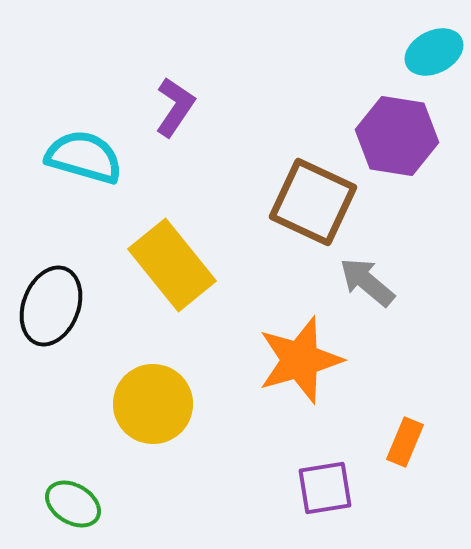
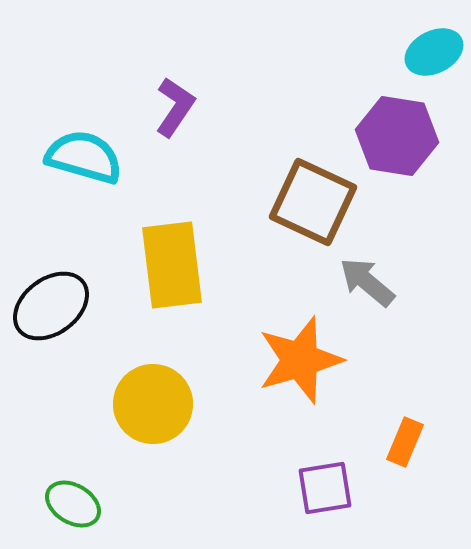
yellow rectangle: rotated 32 degrees clockwise
black ellipse: rotated 32 degrees clockwise
